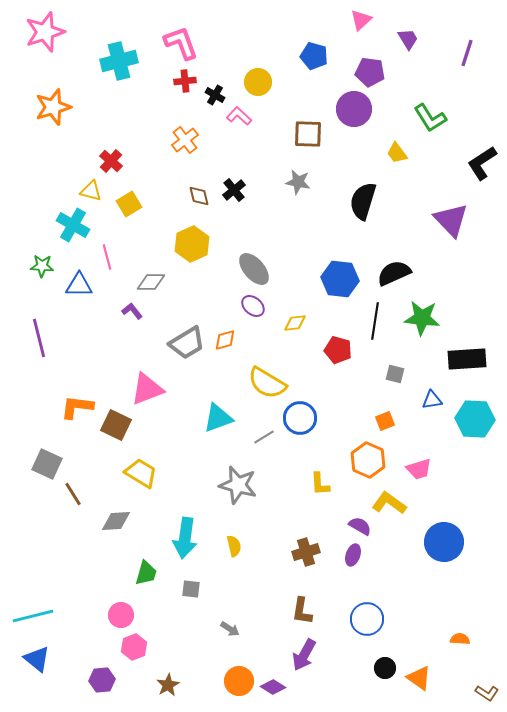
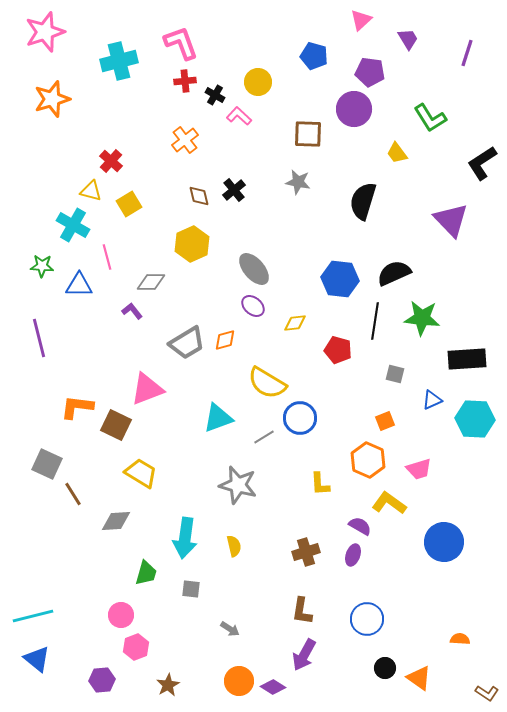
orange star at (53, 107): moved 1 px left, 8 px up
blue triangle at (432, 400): rotated 15 degrees counterclockwise
pink hexagon at (134, 647): moved 2 px right
